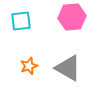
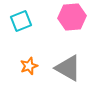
cyan square: rotated 15 degrees counterclockwise
